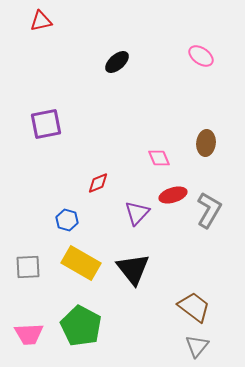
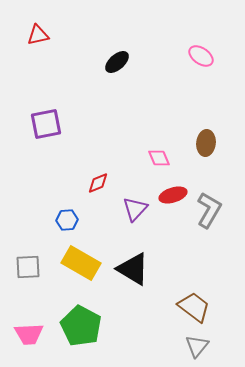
red triangle: moved 3 px left, 14 px down
purple triangle: moved 2 px left, 4 px up
blue hexagon: rotated 20 degrees counterclockwise
black triangle: rotated 21 degrees counterclockwise
